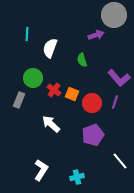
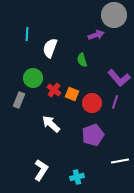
white line: rotated 60 degrees counterclockwise
